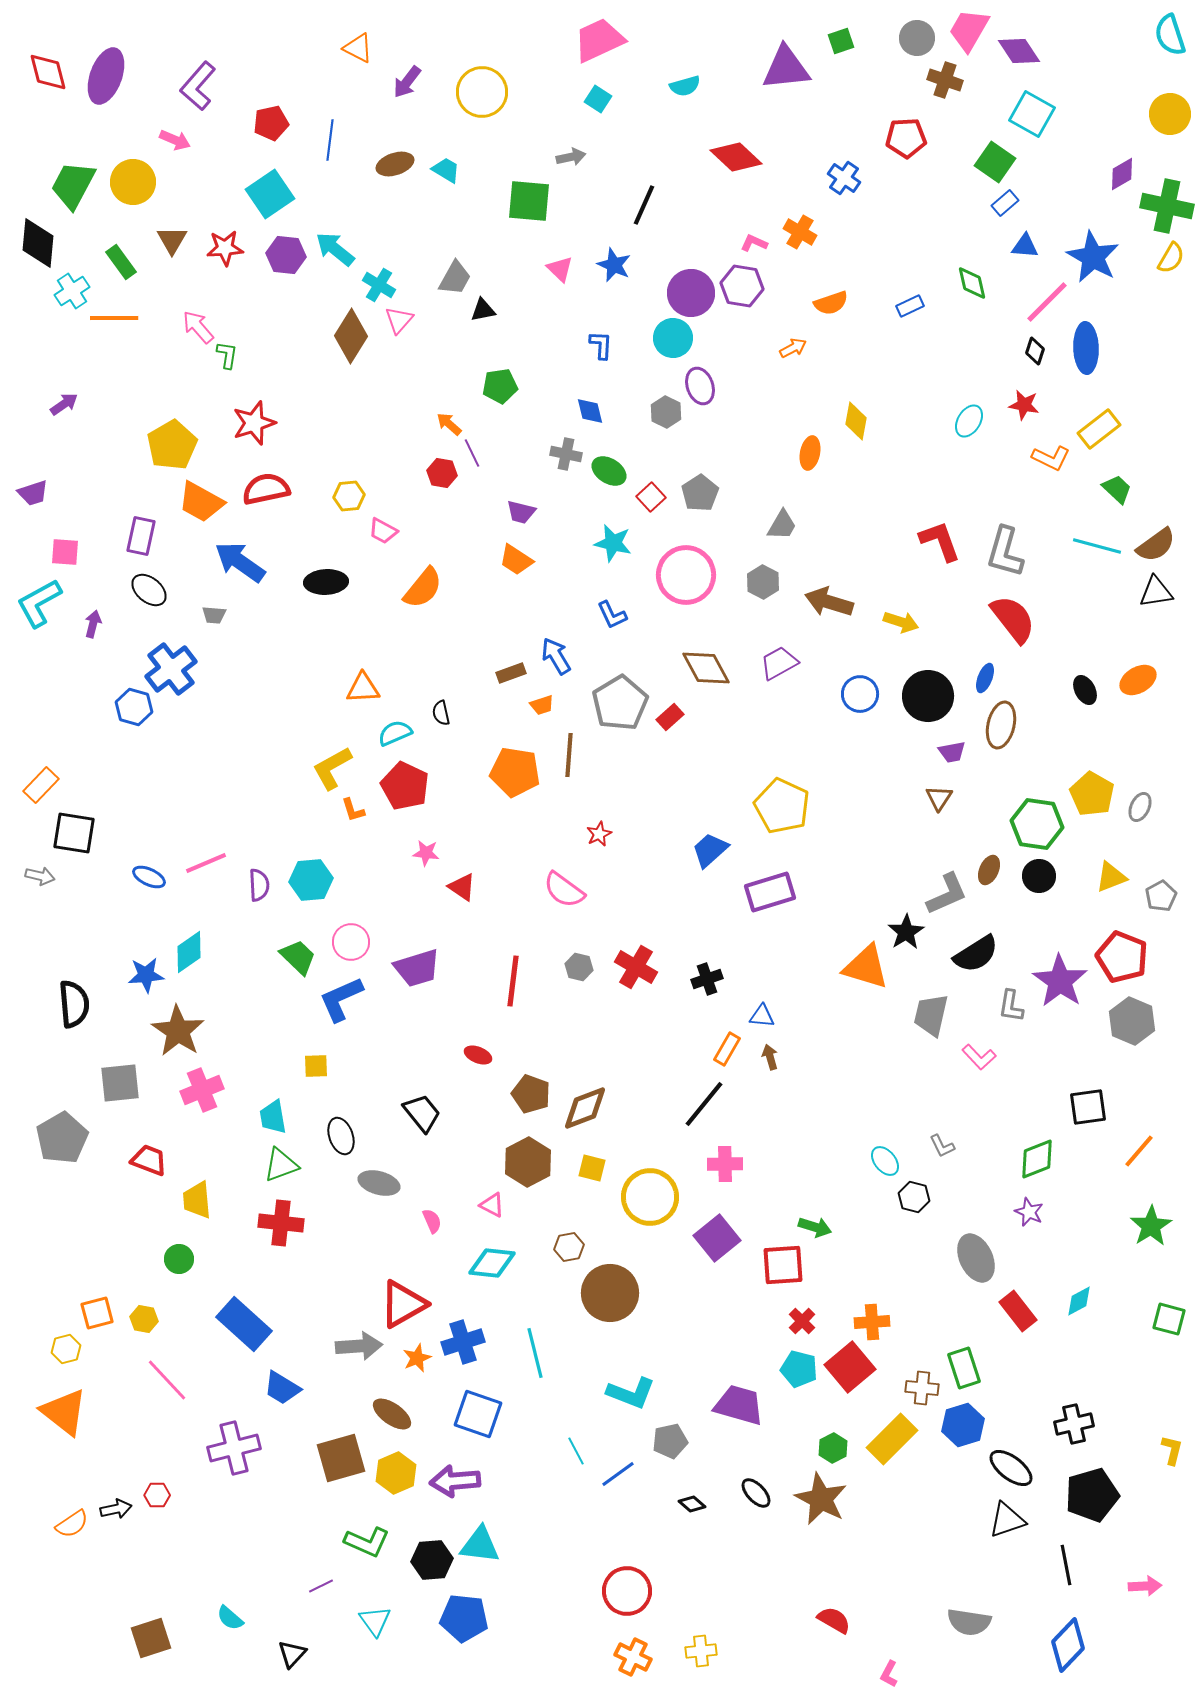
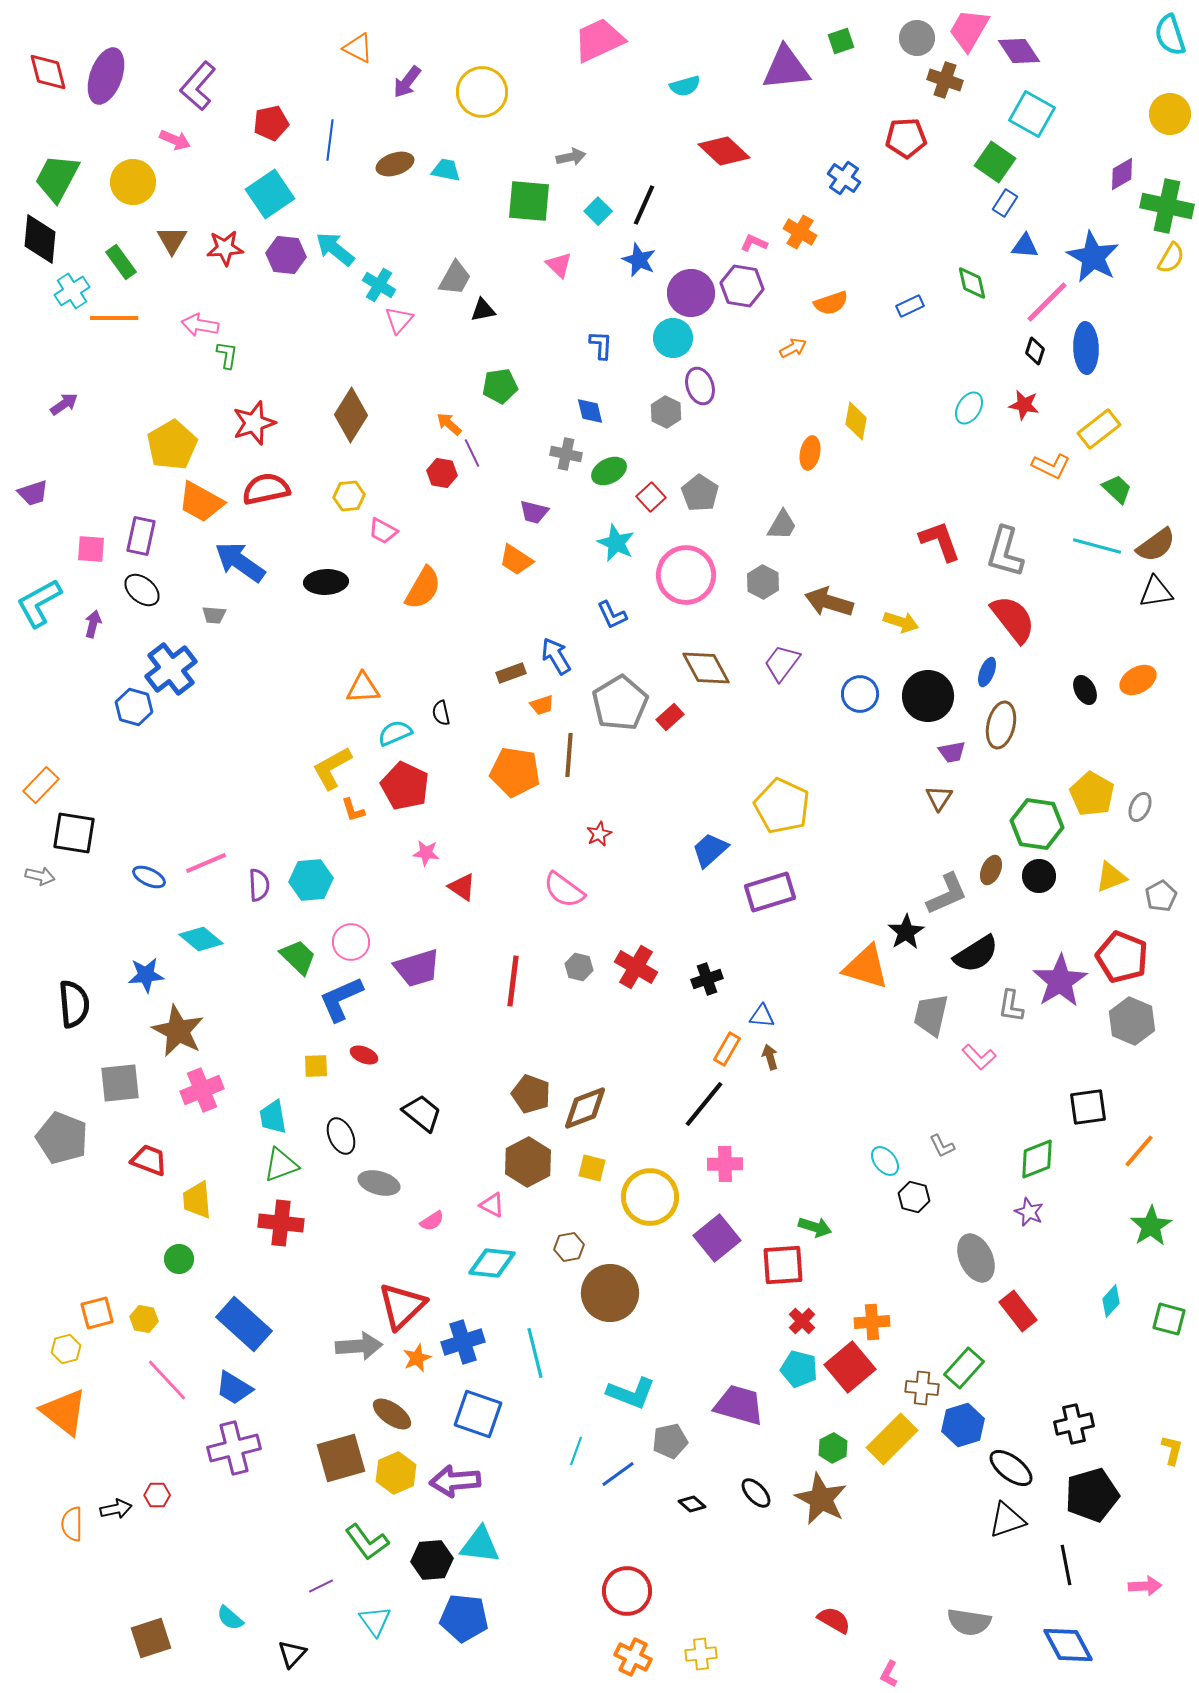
cyan square at (598, 99): moved 112 px down; rotated 12 degrees clockwise
red diamond at (736, 157): moved 12 px left, 6 px up
cyan trapezoid at (446, 170): rotated 20 degrees counterclockwise
green trapezoid at (73, 185): moved 16 px left, 7 px up
blue rectangle at (1005, 203): rotated 16 degrees counterclockwise
black diamond at (38, 243): moved 2 px right, 4 px up
blue star at (614, 265): moved 25 px right, 5 px up
pink triangle at (560, 269): moved 1 px left, 4 px up
pink arrow at (198, 327): moved 2 px right, 2 px up; rotated 39 degrees counterclockwise
brown diamond at (351, 336): moved 79 px down
cyan ellipse at (969, 421): moved 13 px up
orange L-shape at (1051, 458): moved 8 px down
green ellipse at (609, 471): rotated 60 degrees counterclockwise
gray pentagon at (700, 493): rotated 6 degrees counterclockwise
purple trapezoid at (521, 512): moved 13 px right
cyan star at (613, 543): moved 3 px right; rotated 12 degrees clockwise
pink square at (65, 552): moved 26 px right, 3 px up
orange semicircle at (423, 588): rotated 9 degrees counterclockwise
black ellipse at (149, 590): moved 7 px left
purple trapezoid at (779, 663): moved 3 px right; rotated 24 degrees counterclockwise
blue ellipse at (985, 678): moved 2 px right, 6 px up
brown ellipse at (989, 870): moved 2 px right
cyan diamond at (189, 952): moved 12 px right, 13 px up; rotated 75 degrees clockwise
purple star at (1060, 981): rotated 6 degrees clockwise
brown star at (178, 1031): rotated 6 degrees counterclockwise
red ellipse at (478, 1055): moved 114 px left
black trapezoid at (422, 1113): rotated 12 degrees counterclockwise
black ellipse at (341, 1136): rotated 6 degrees counterclockwise
gray pentagon at (62, 1138): rotated 21 degrees counterclockwise
pink semicircle at (432, 1221): rotated 80 degrees clockwise
cyan diamond at (1079, 1301): moved 32 px right; rotated 20 degrees counterclockwise
red triangle at (403, 1304): moved 1 px left, 2 px down; rotated 14 degrees counterclockwise
green rectangle at (964, 1368): rotated 60 degrees clockwise
blue trapezoid at (282, 1388): moved 48 px left
cyan line at (576, 1451): rotated 48 degrees clockwise
orange semicircle at (72, 1524): rotated 124 degrees clockwise
green L-shape at (367, 1542): rotated 30 degrees clockwise
blue diamond at (1068, 1645): rotated 72 degrees counterclockwise
yellow cross at (701, 1651): moved 3 px down
